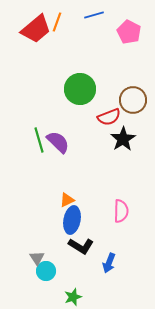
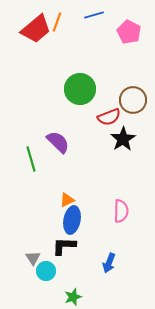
green line: moved 8 px left, 19 px down
black L-shape: moved 17 px left; rotated 150 degrees clockwise
gray triangle: moved 4 px left
